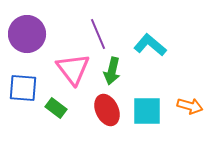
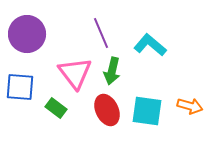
purple line: moved 3 px right, 1 px up
pink triangle: moved 2 px right, 4 px down
blue square: moved 3 px left, 1 px up
cyan square: rotated 8 degrees clockwise
